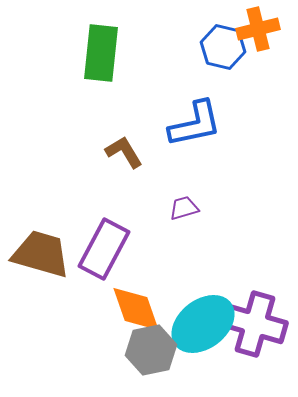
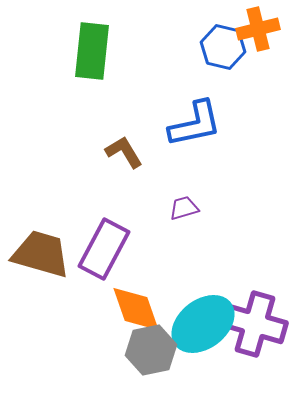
green rectangle: moved 9 px left, 2 px up
